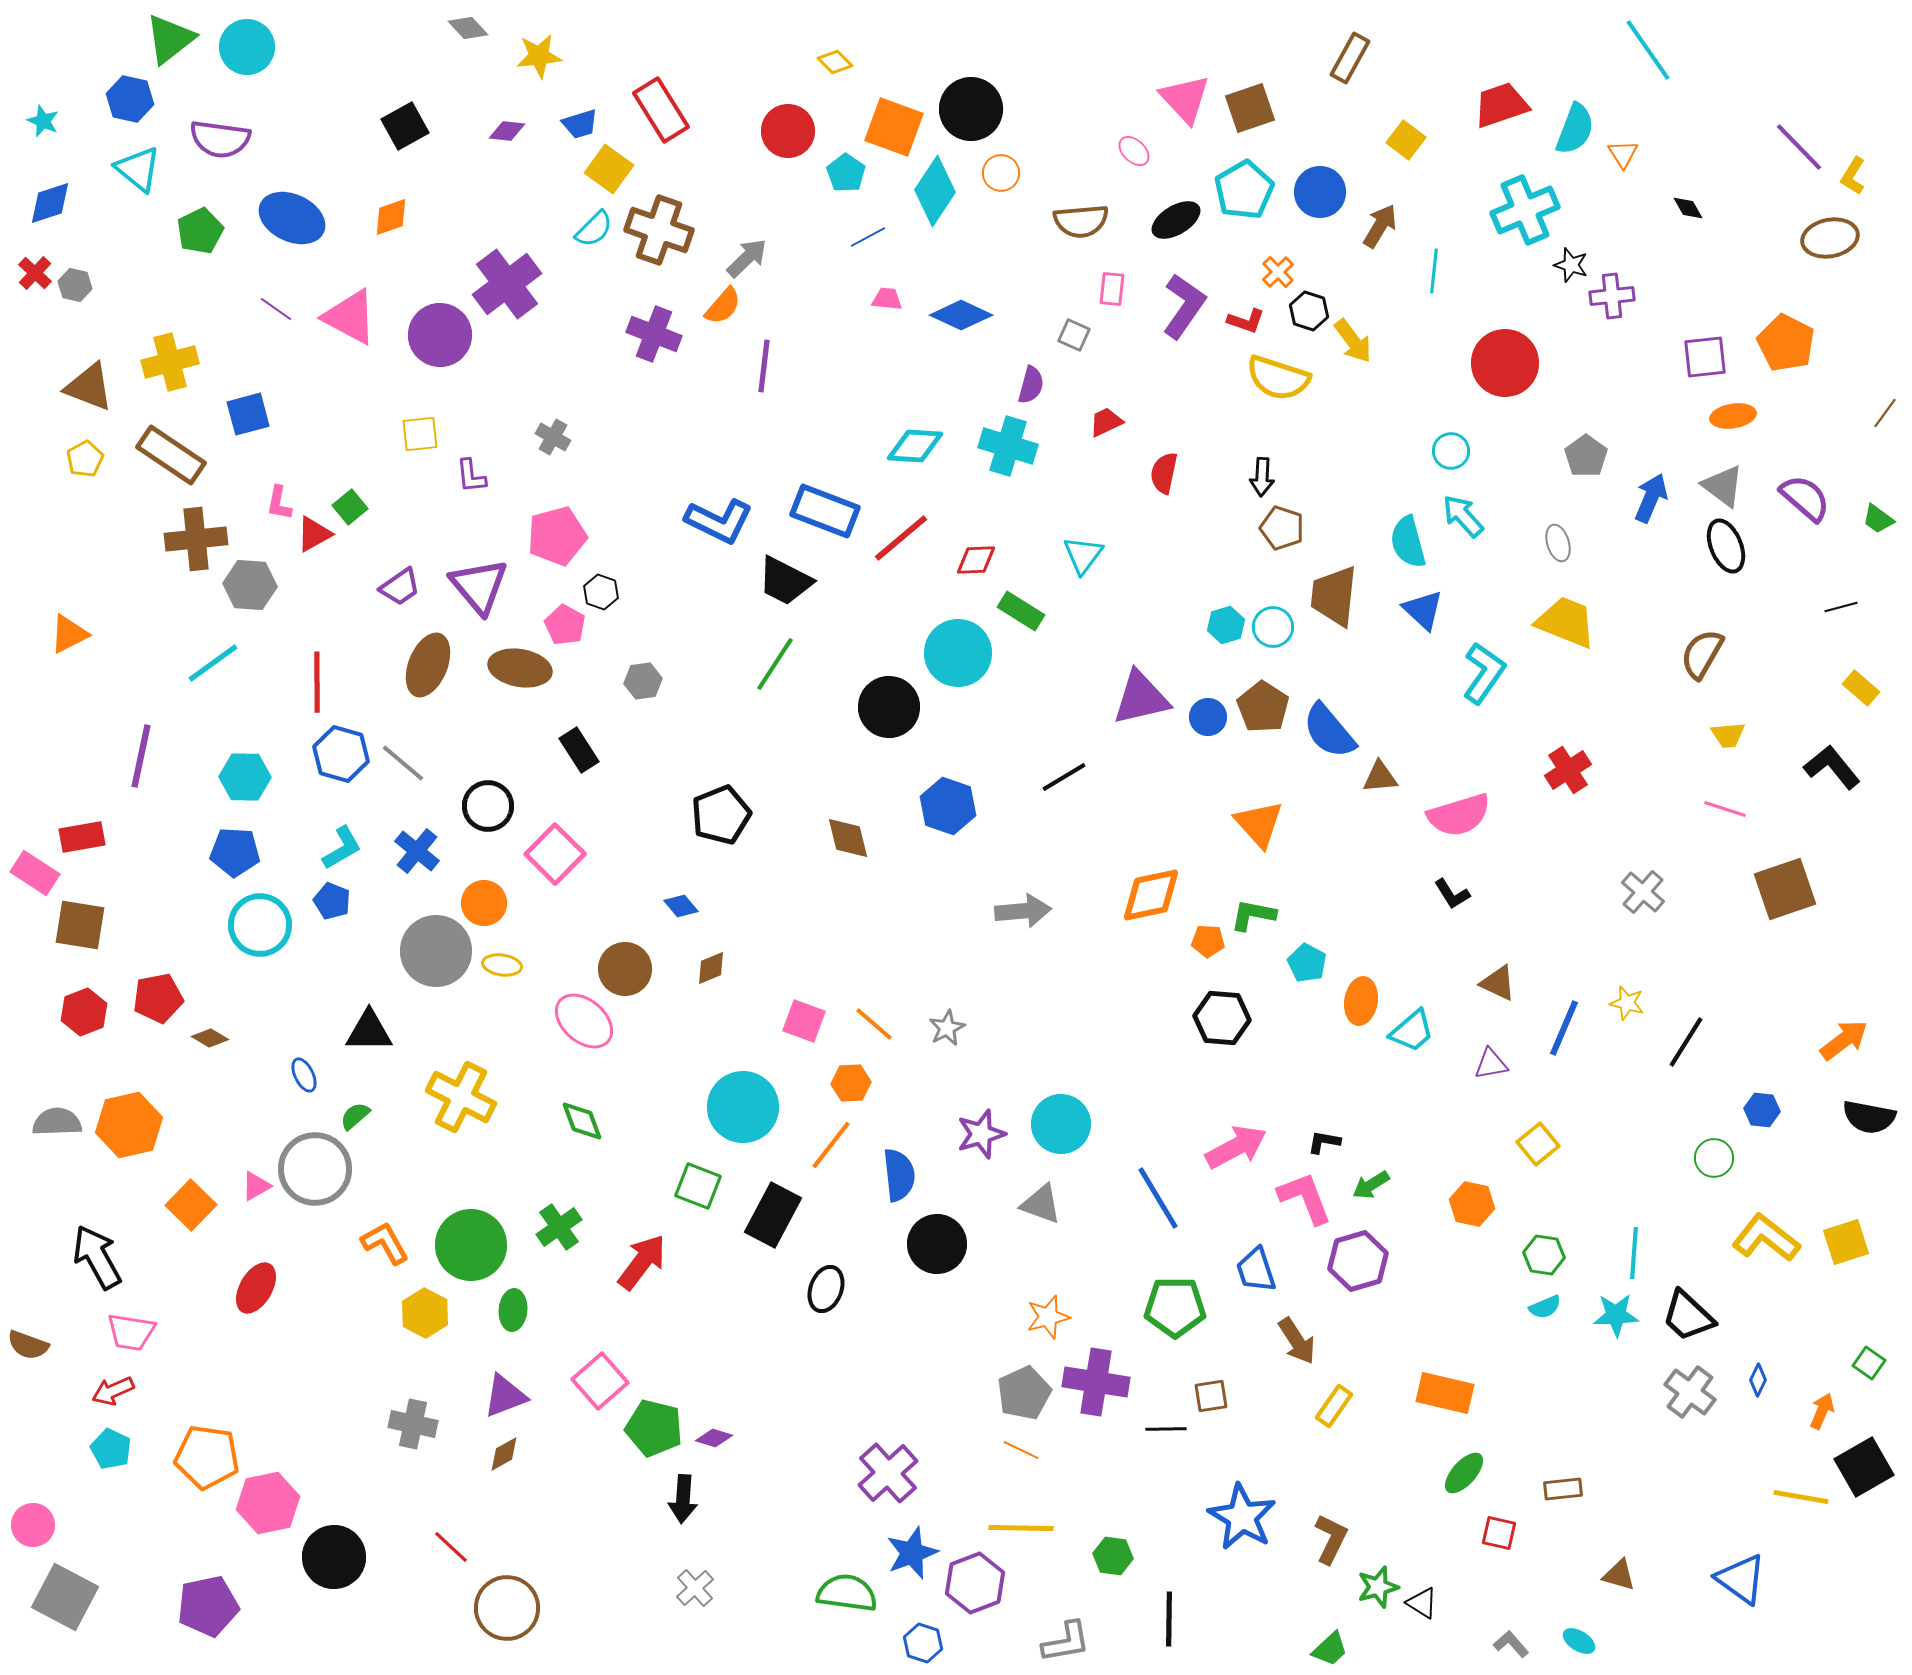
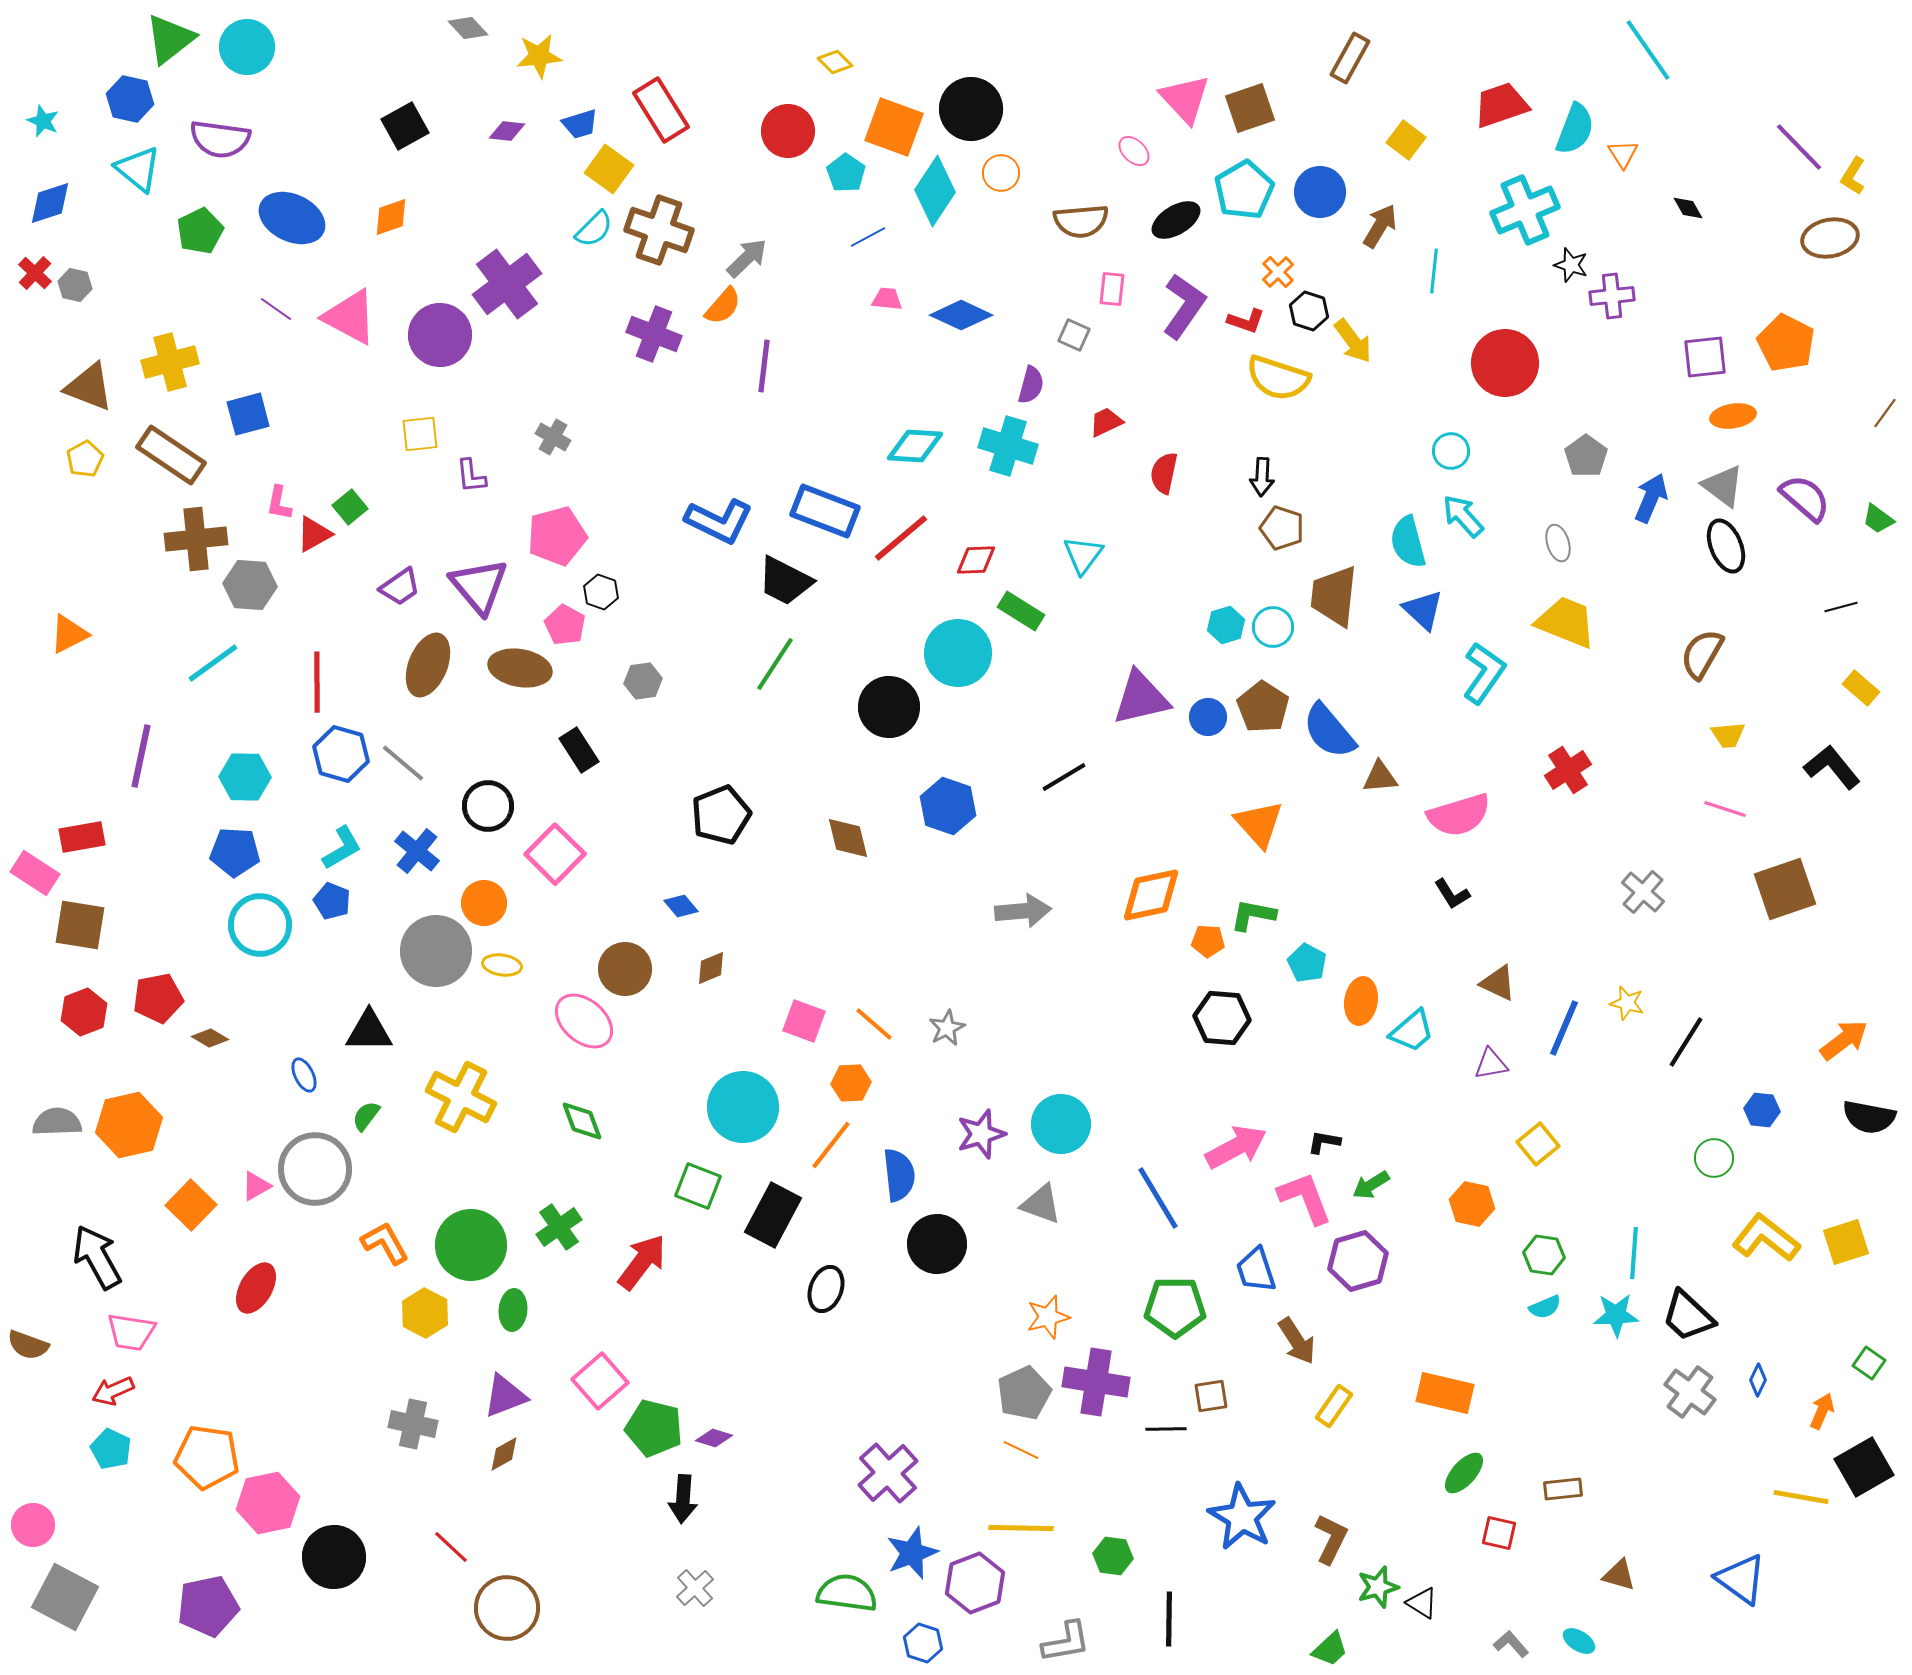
green semicircle at (355, 1116): moved 11 px right; rotated 12 degrees counterclockwise
